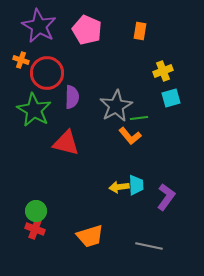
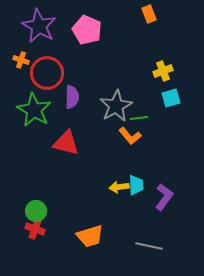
orange rectangle: moved 9 px right, 17 px up; rotated 30 degrees counterclockwise
purple L-shape: moved 2 px left
